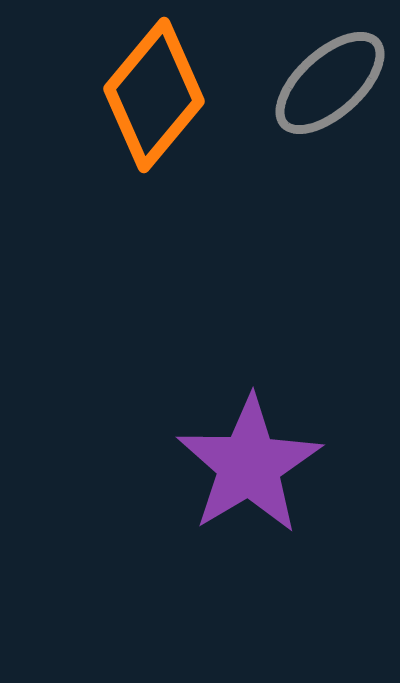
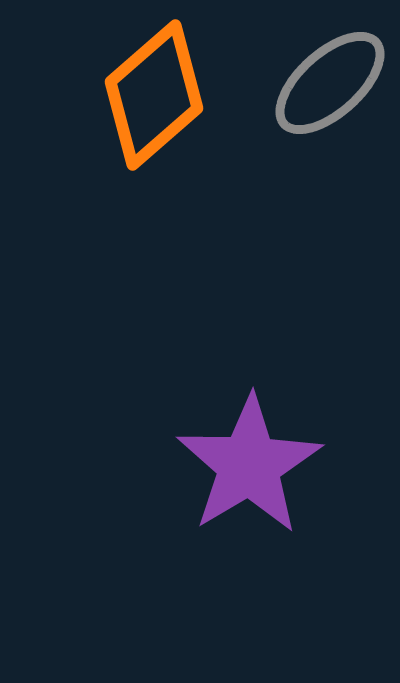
orange diamond: rotated 9 degrees clockwise
